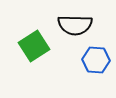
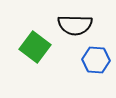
green square: moved 1 px right, 1 px down; rotated 20 degrees counterclockwise
